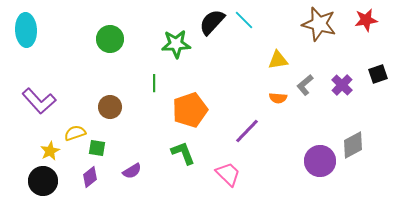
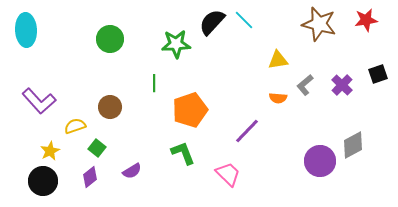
yellow semicircle: moved 7 px up
green square: rotated 30 degrees clockwise
